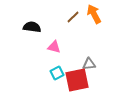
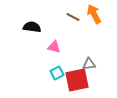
brown line: rotated 72 degrees clockwise
